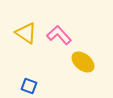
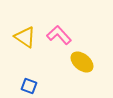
yellow triangle: moved 1 px left, 4 px down
yellow ellipse: moved 1 px left
